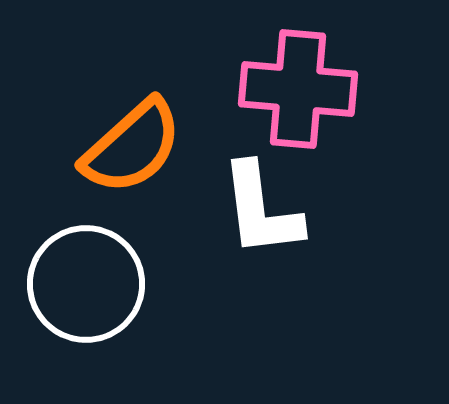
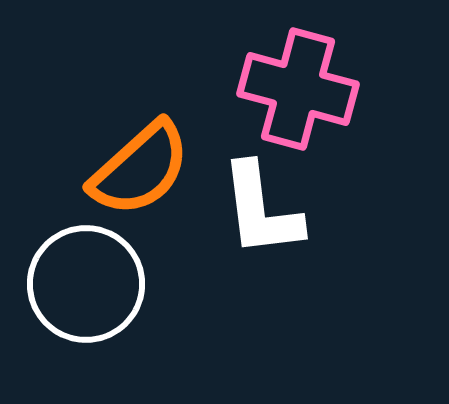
pink cross: rotated 10 degrees clockwise
orange semicircle: moved 8 px right, 22 px down
